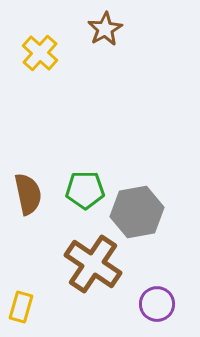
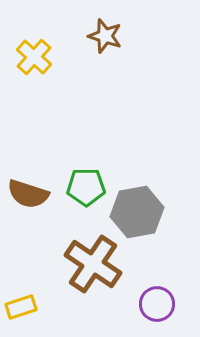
brown star: moved 7 px down; rotated 24 degrees counterclockwise
yellow cross: moved 6 px left, 4 px down
green pentagon: moved 1 px right, 3 px up
brown semicircle: rotated 120 degrees clockwise
yellow rectangle: rotated 56 degrees clockwise
